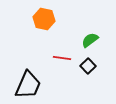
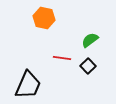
orange hexagon: moved 1 px up
